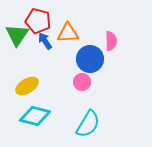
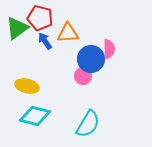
red pentagon: moved 2 px right, 3 px up
green triangle: moved 7 px up; rotated 20 degrees clockwise
pink semicircle: moved 2 px left, 8 px down
blue circle: moved 1 px right
pink circle: moved 1 px right, 6 px up
yellow ellipse: rotated 45 degrees clockwise
